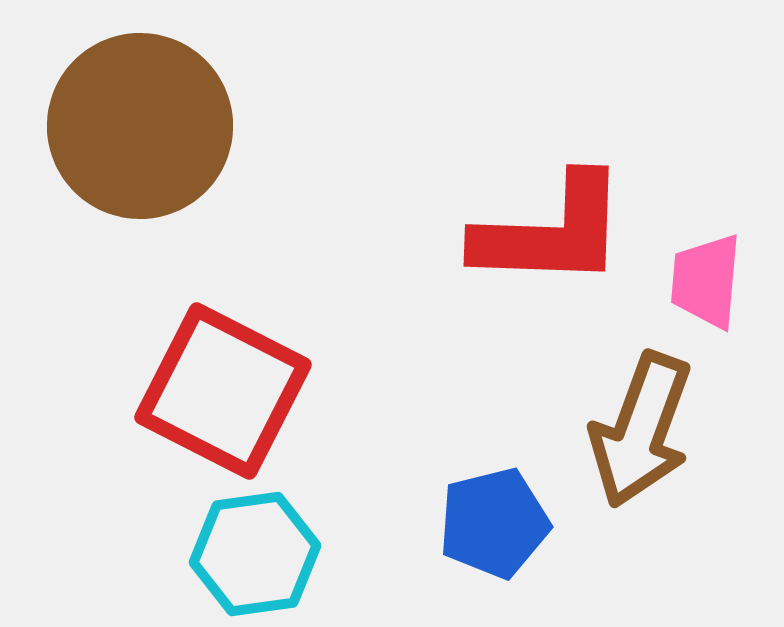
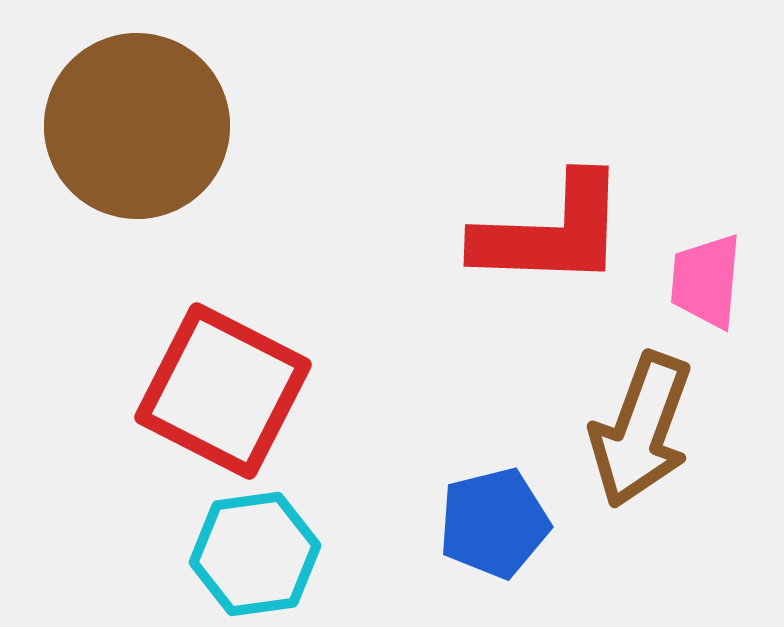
brown circle: moved 3 px left
